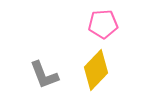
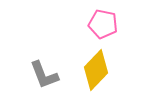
pink pentagon: rotated 16 degrees clockwise
